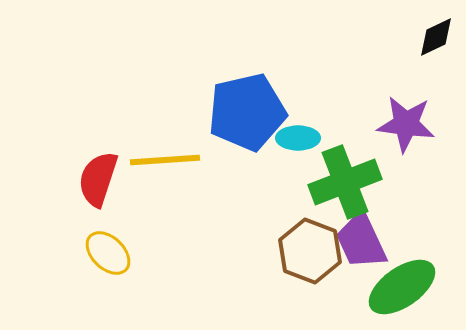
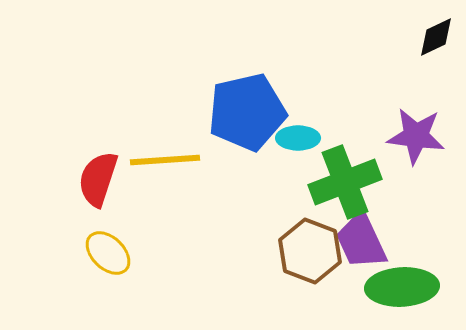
purple star: moved 10 px right, 12 px down
green ellipse: rotated 32 degrees clockwise
